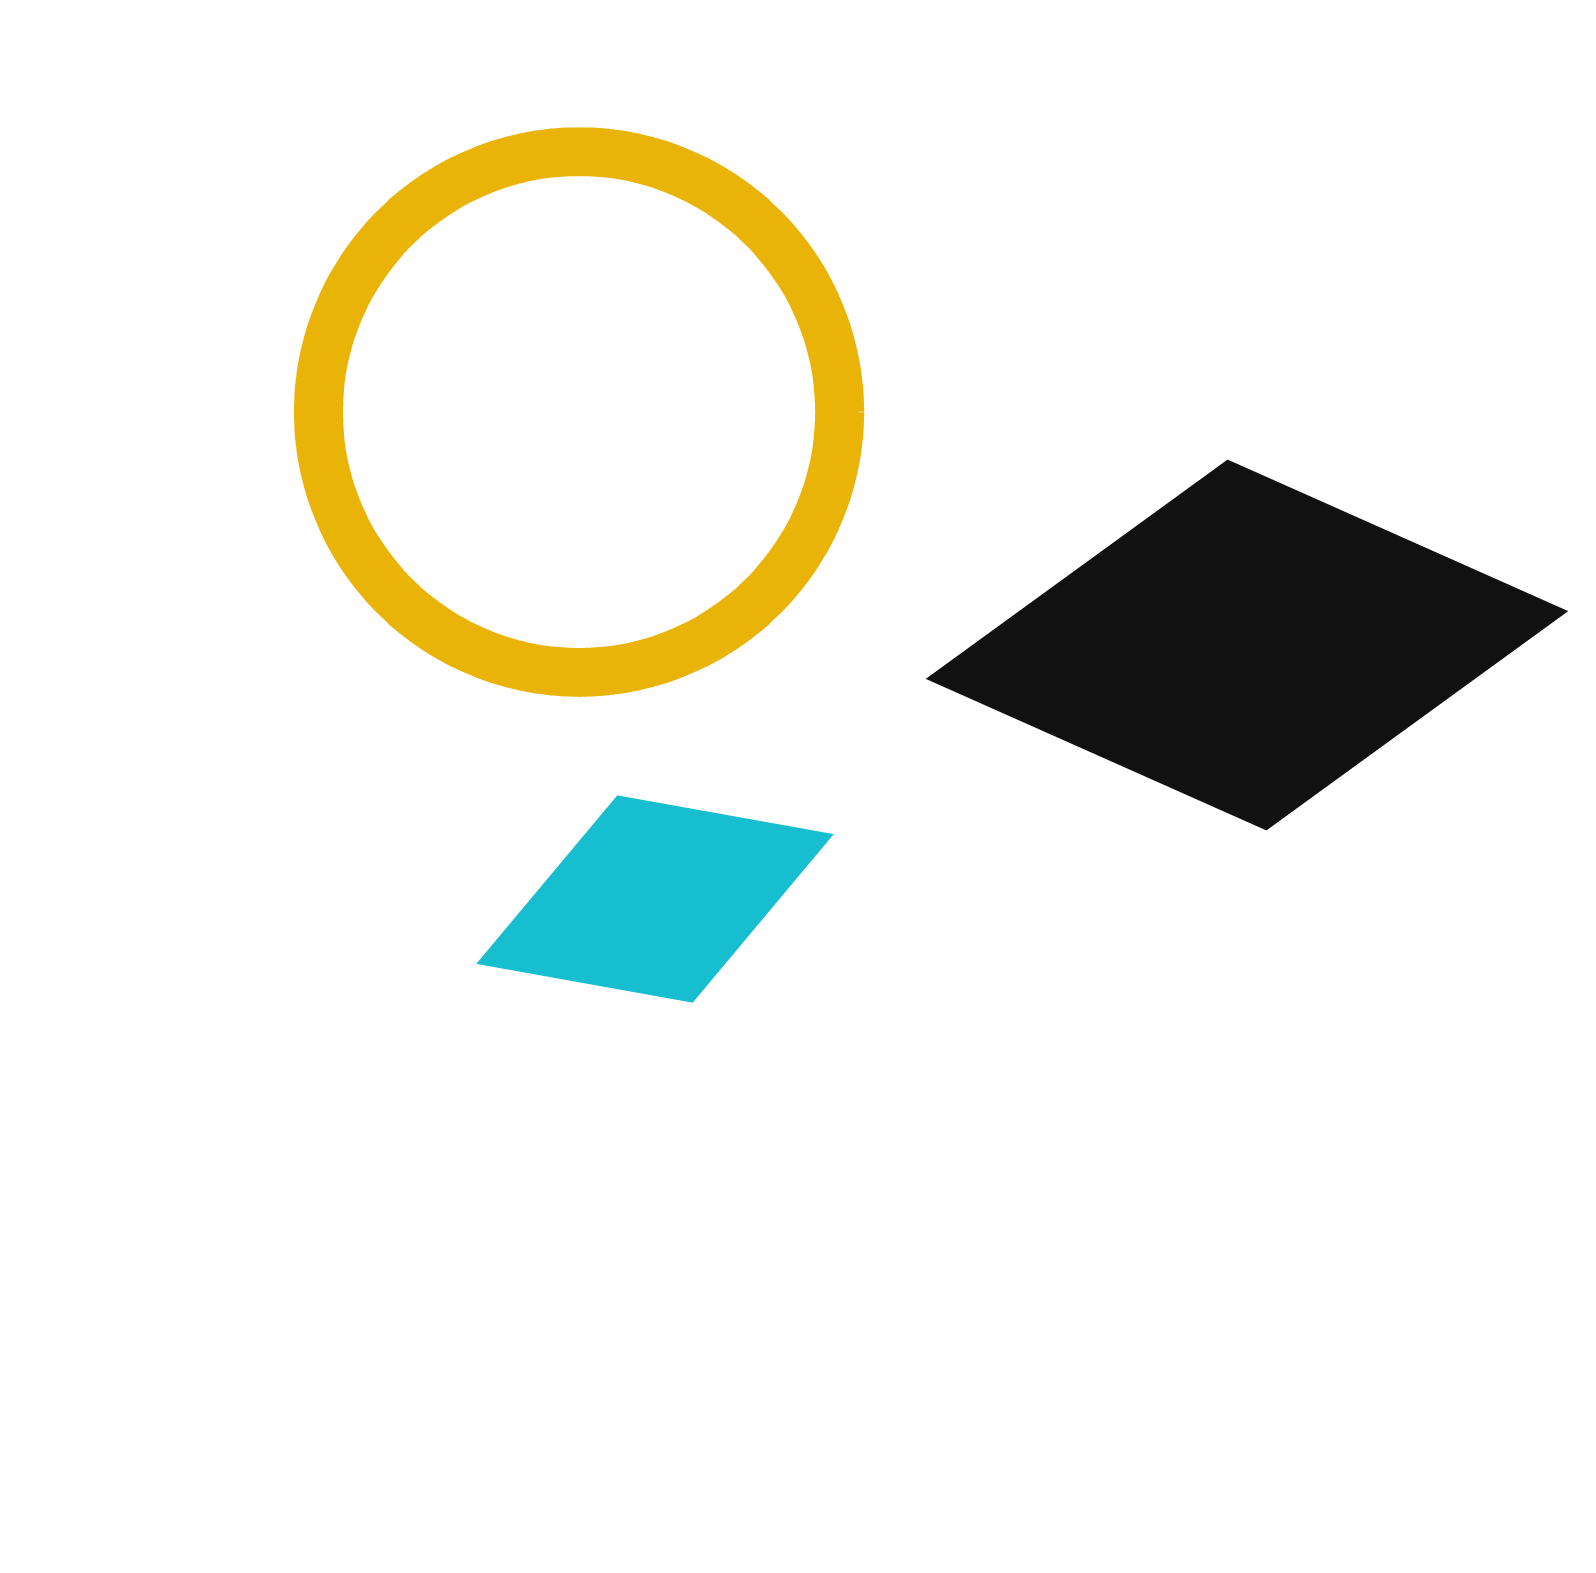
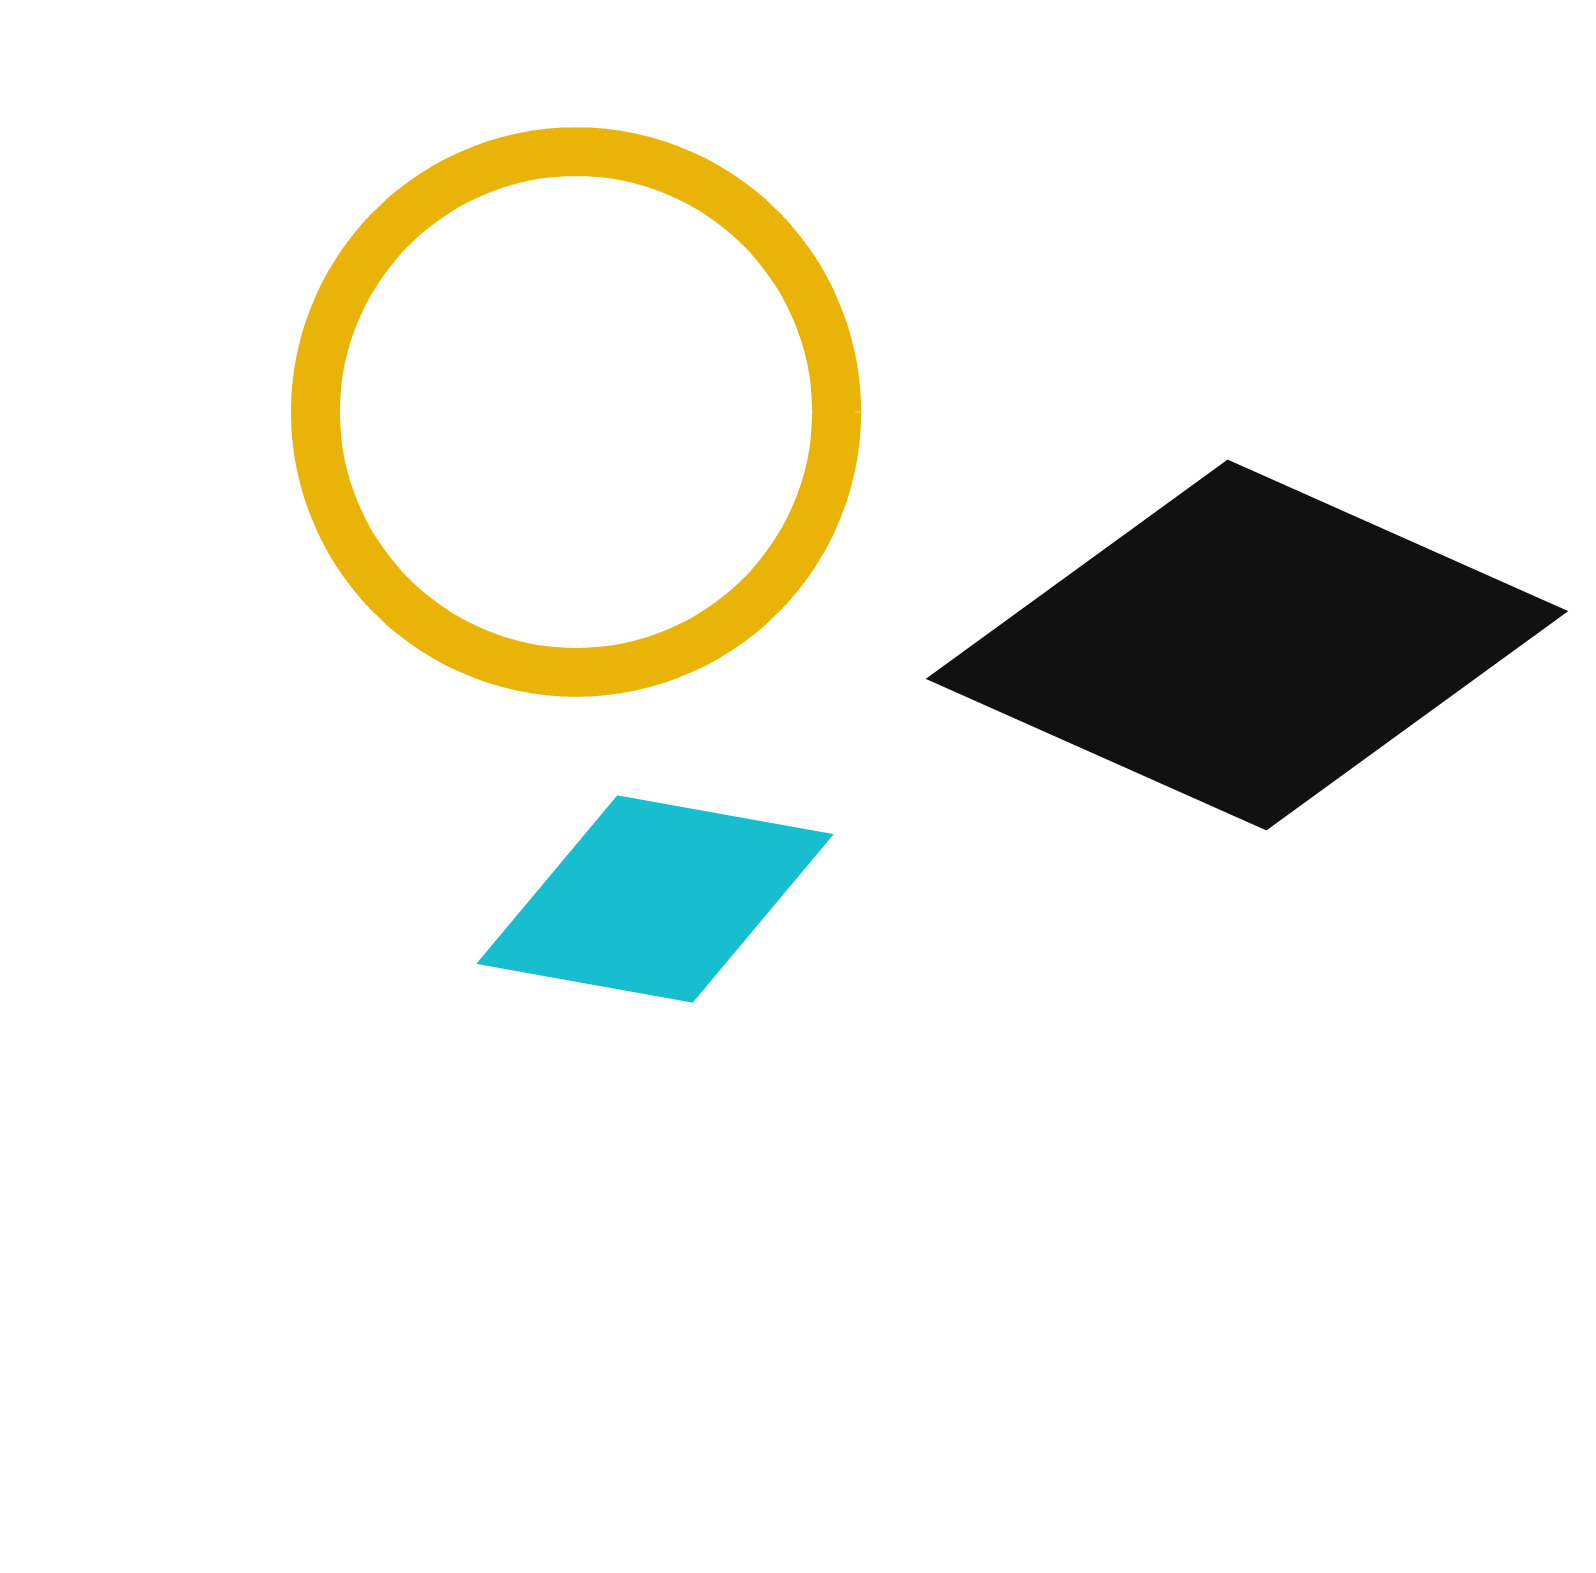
yellow circle: moved 3 px left
